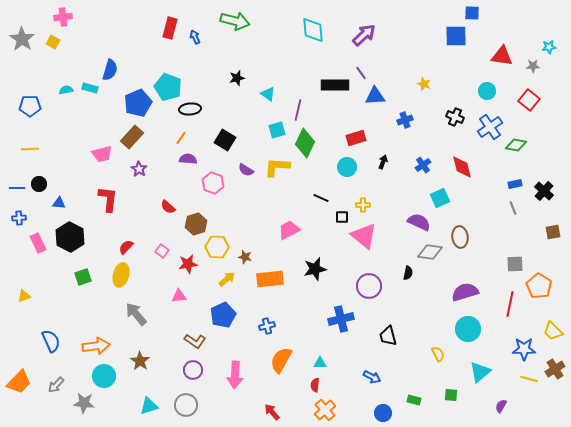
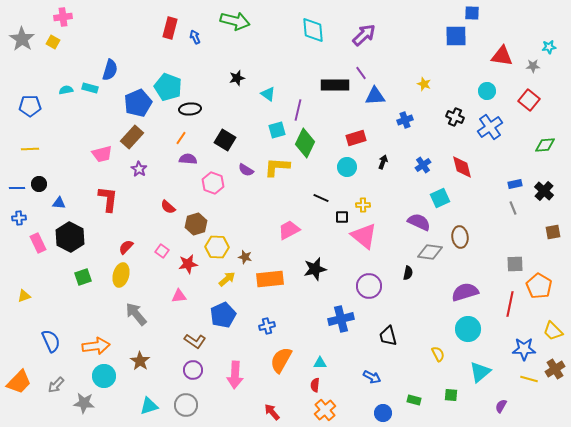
green diamond at (516, 145): moved 29 px right; rotated 15 degrees counterclockwise
